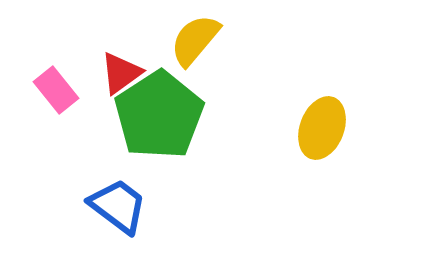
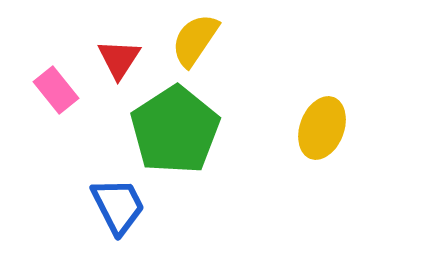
yellow semicircle: rotated 6 degrees counterclockwise
red triangle: moved 2 px left, 14 px up; rotated 21 degrees counterclockwise
green pentagon: moved 16 px right, 15 px down
blue trapezoid: rotated 26 degrees clockwise
